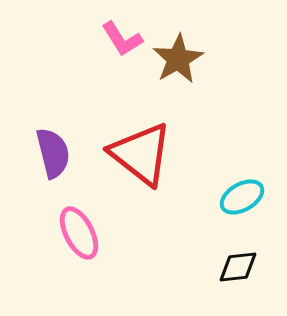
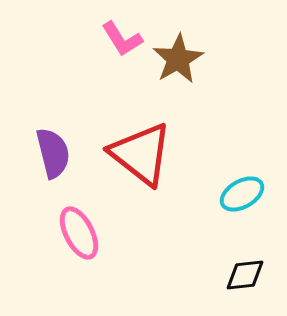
cyan ellipse: moved 3 px up
black diamond: moved 7 px right, 8 px down
